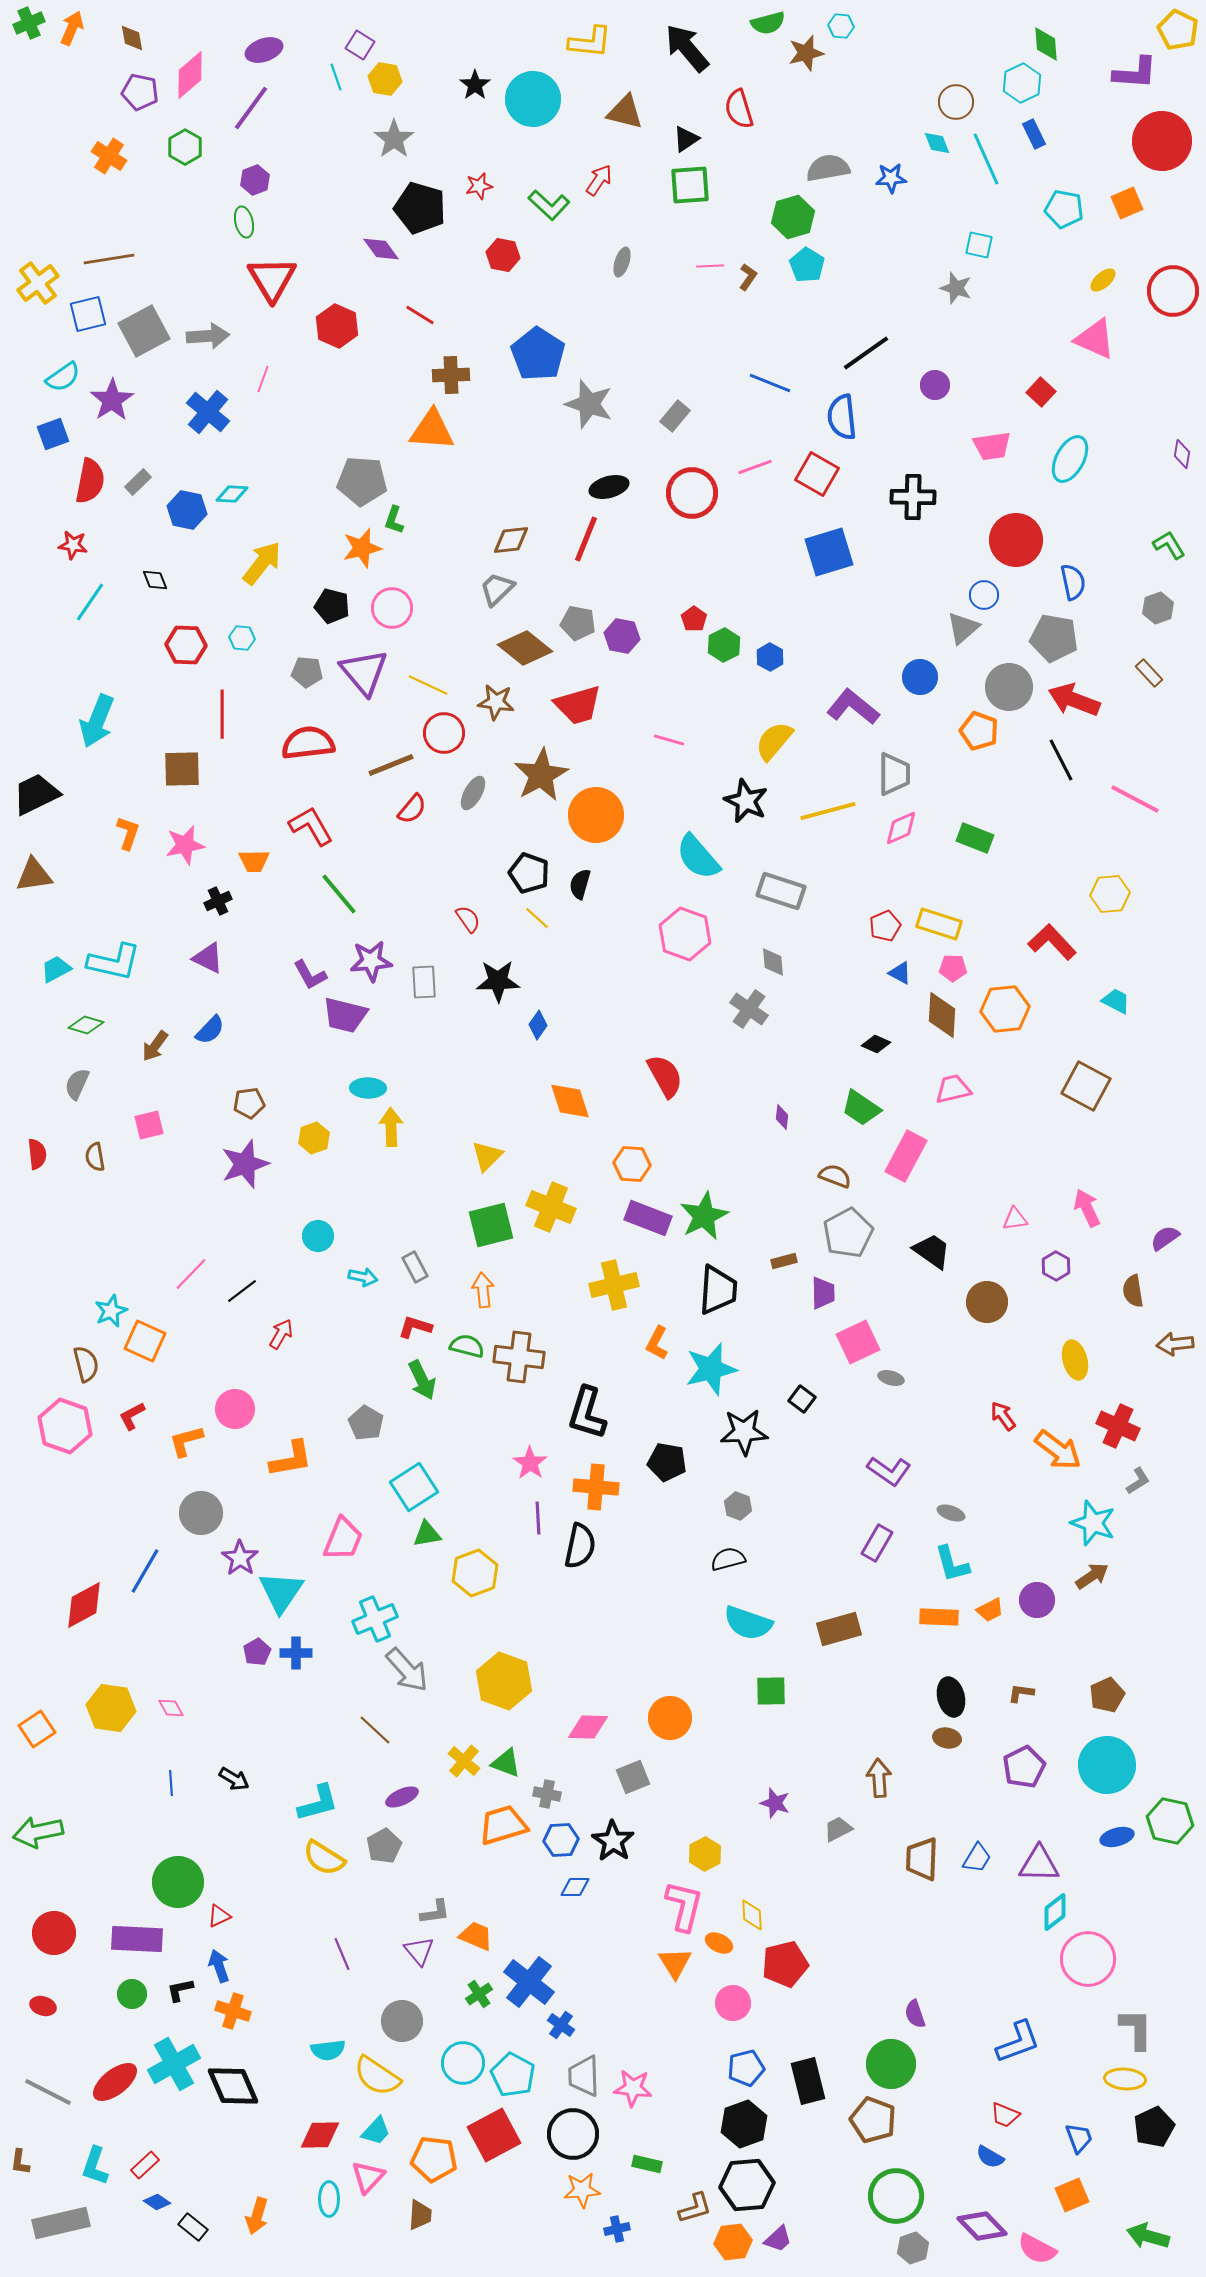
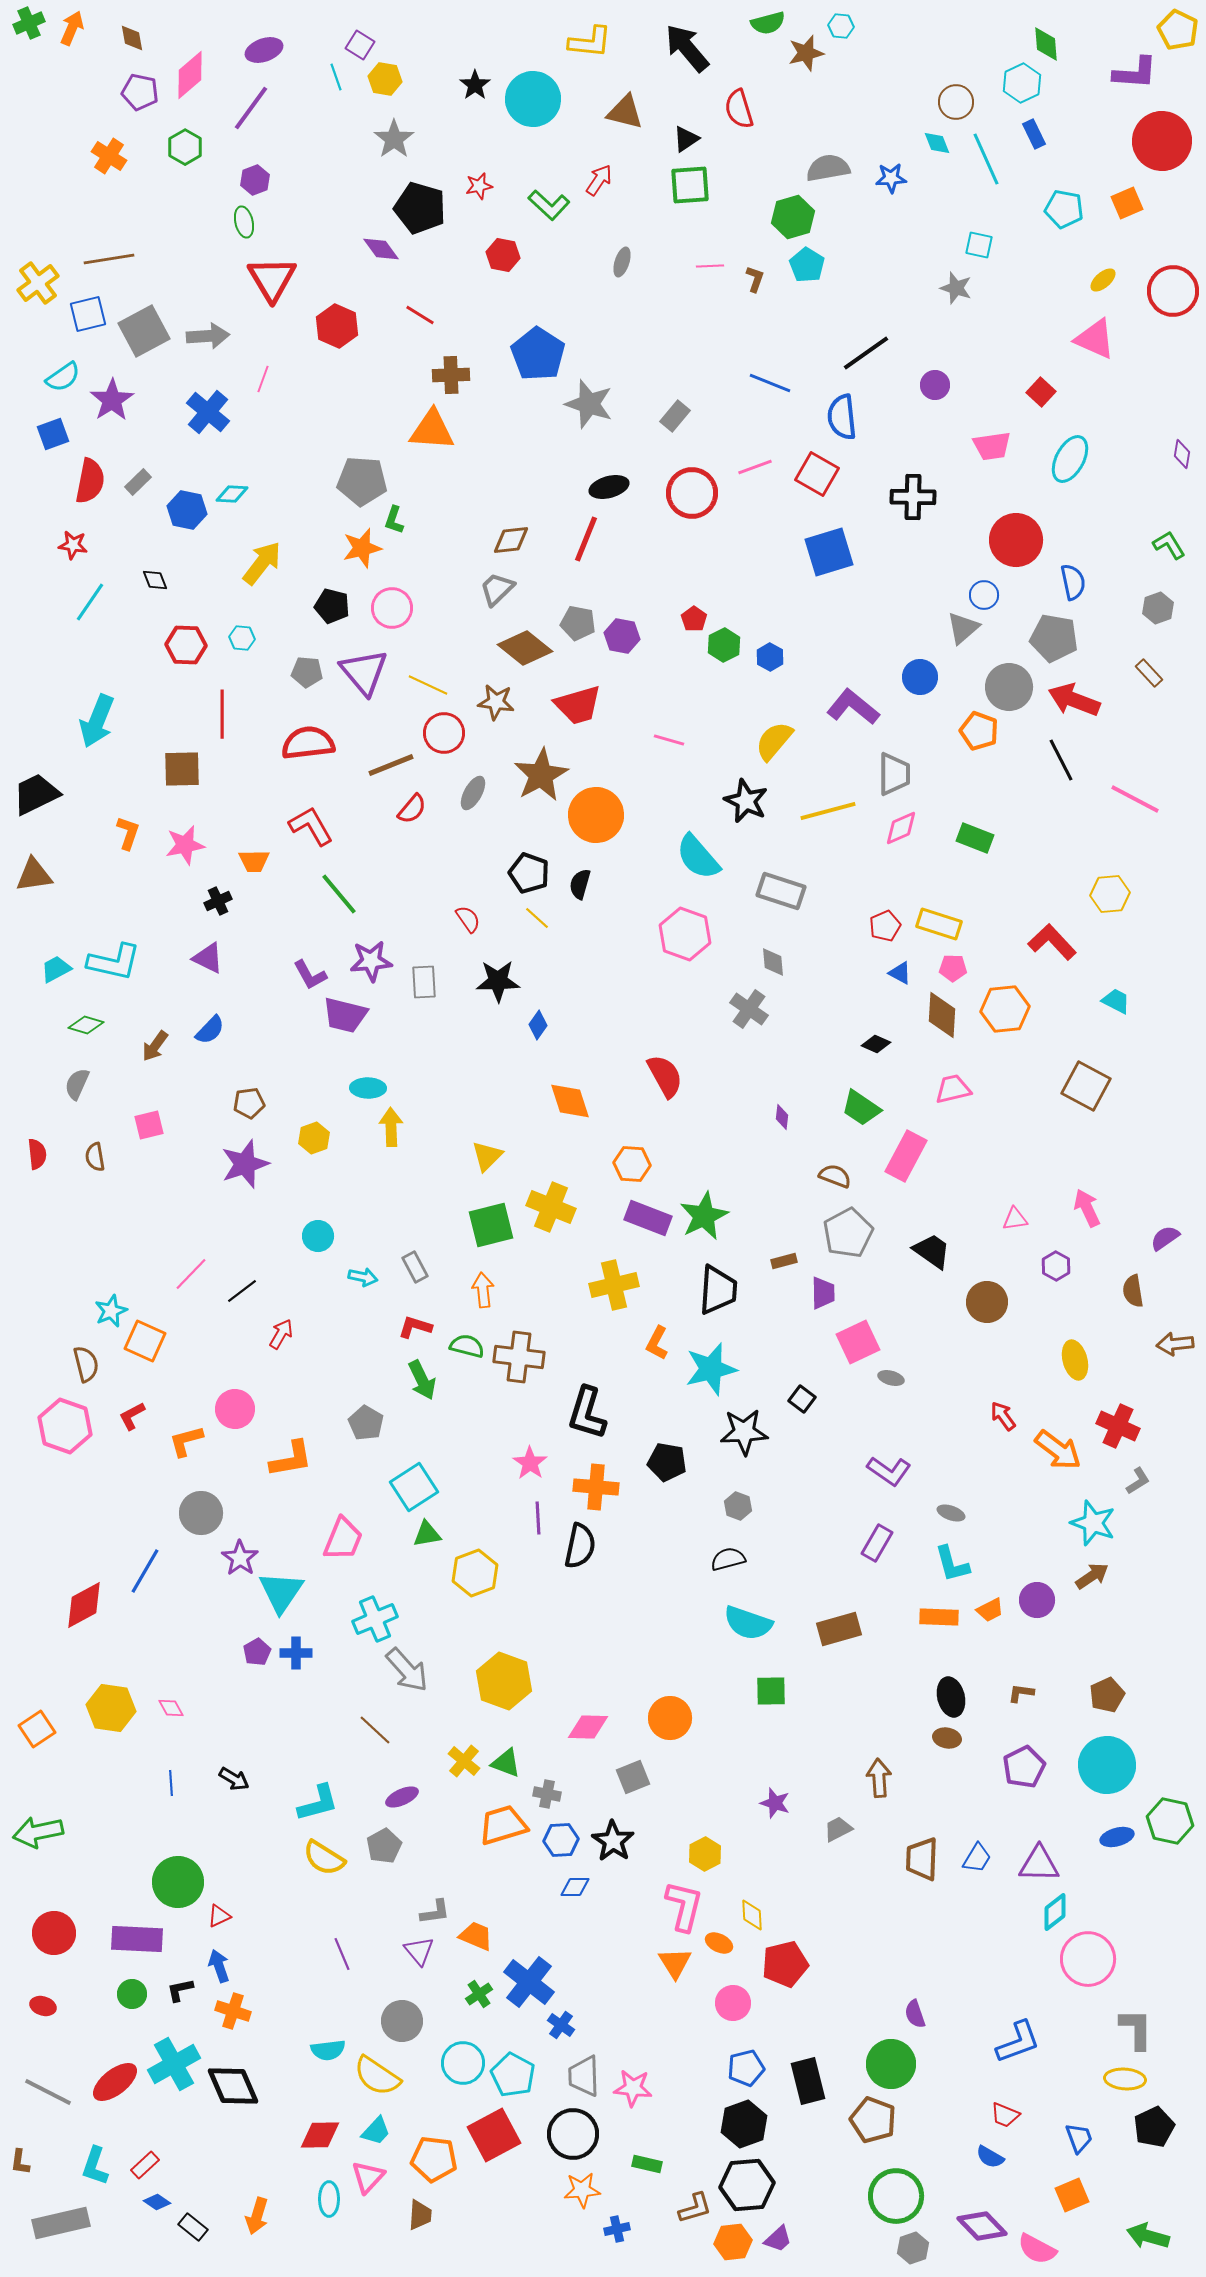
brown L-shape at (748, 277): moved 7 px right, 2 px down; rotated 16 degrees counterclockwise
